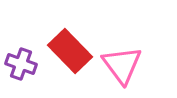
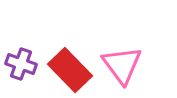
red rectangle: moved 19 px down
